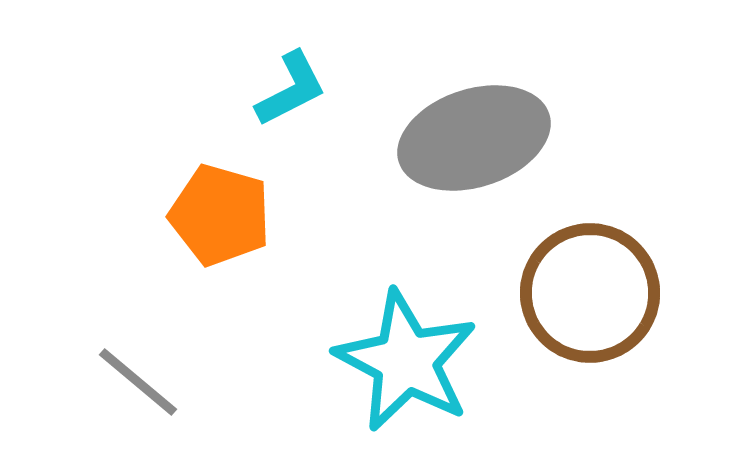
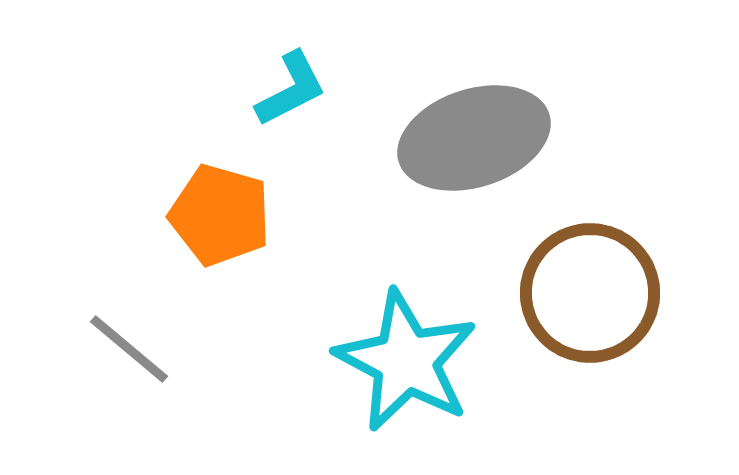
gray line: moved 9 px left, 33 px up
